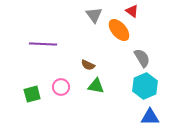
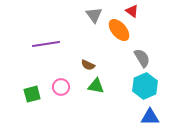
purple line: moved 3 px right; rotated 12 degrees counterclockwise
